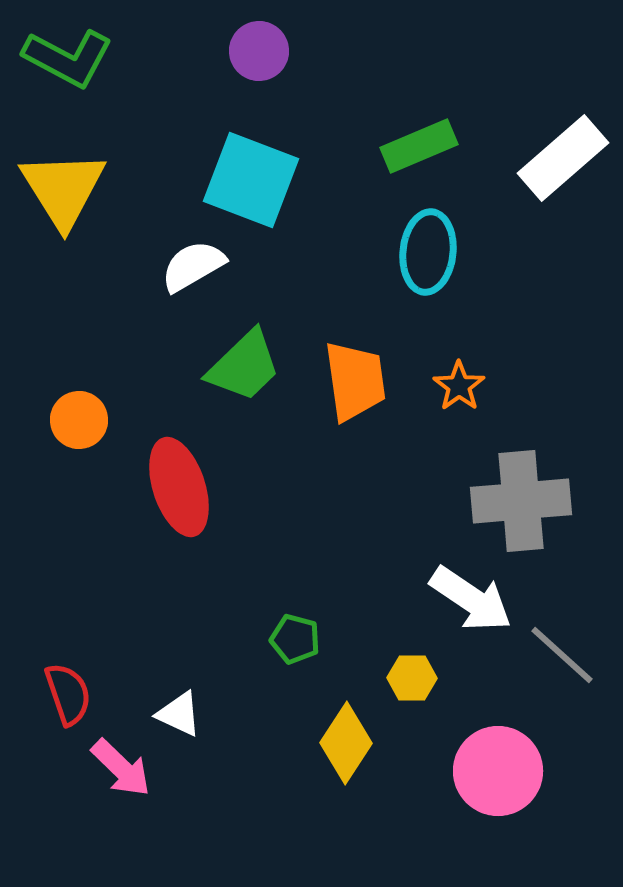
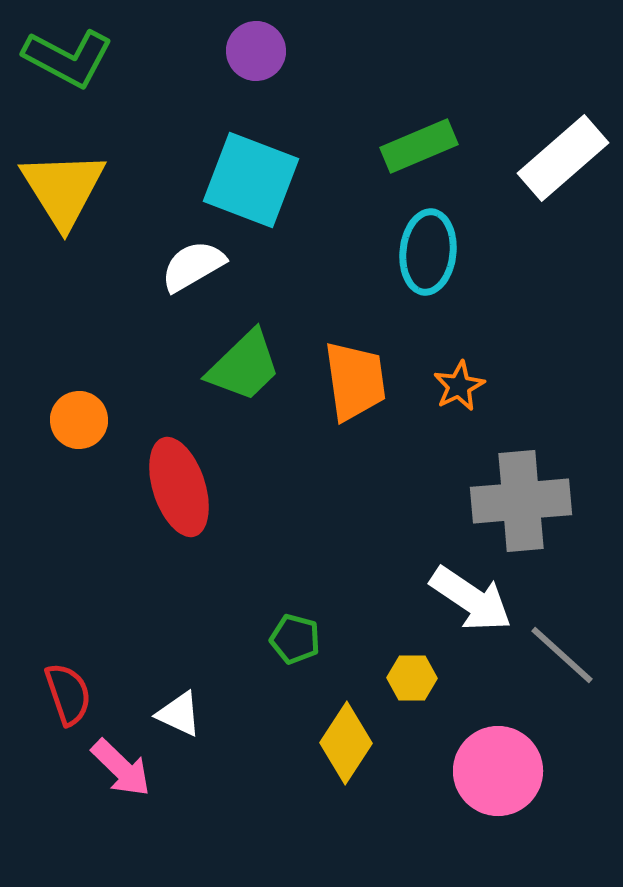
purple circle: moved 3 px left
orange star: rotated 9 degrees clockwise
